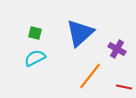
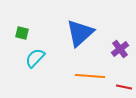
green square: moved 13 px left
purple cross: moved 3 px right; rotated 24 degrees clockwise
cyan semicircle: rotated 20 degrees counterclockwise
orange line: rotated 56 degrees clockwise
